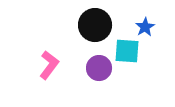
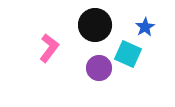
cyan square: moved 1 px right, 3 px down; rotated 20 degrees clockwise
pink L-shape: moved 17 px up
